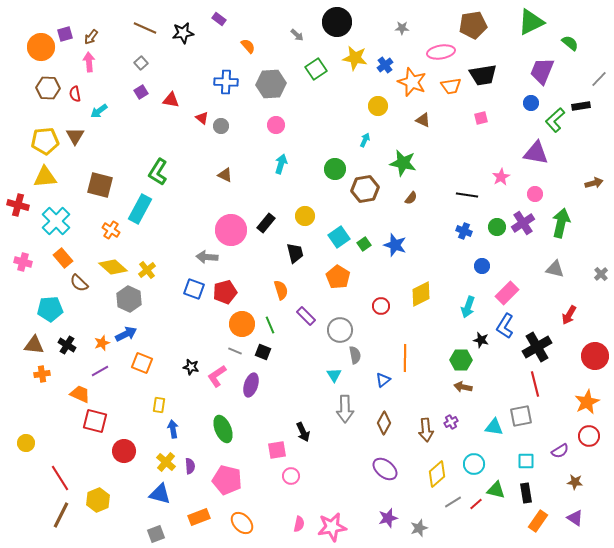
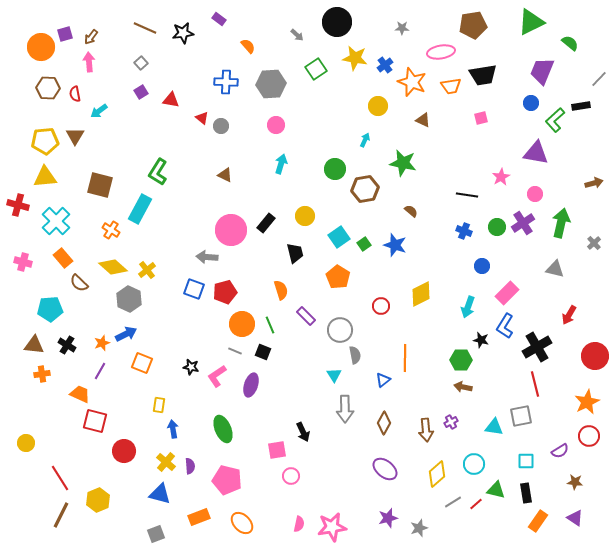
brown semicircle at (411, 198): moved 13 px down; rotated 88 degrees counterclockwise
gray cross at (601, 274): moved 7 px left, 31 px up
purple line at (100, 371): rotated 30 degrees counterclockwise
